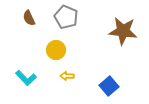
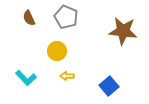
yellow circle: moved 1 px right, 1 px down
